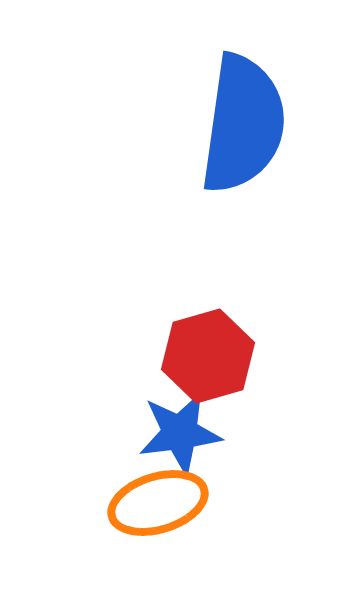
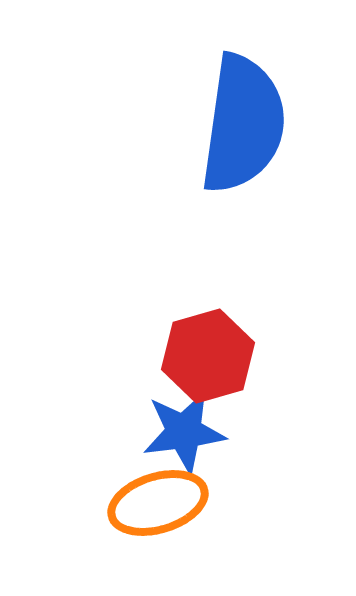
blue star: moved 4 px right, 1 px up
